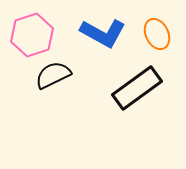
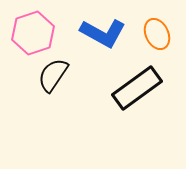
pink hexagon: moved 1 px right, 2 px up
black semicircle: rotated 30 degrees counterclockwise
